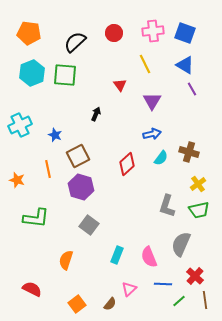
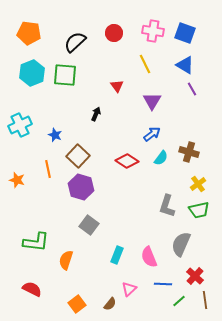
pink cross: rotated 15 degrees clockwise
red triangle: moved 3 px left, 1 px down
blue arrow: rotated 24 degrees counterclockwise
brown square: rotated 20 degrees counterclockwise
red diamond: moved 3 px up; rotated 75 degrees clockwise
green L-shape: moved 24 px down
